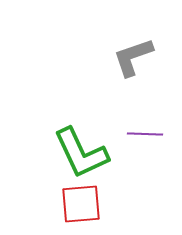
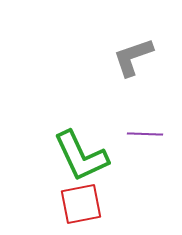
green L-shape: moved 3 px down
red square: rotated 6 degrees counterclockwise
